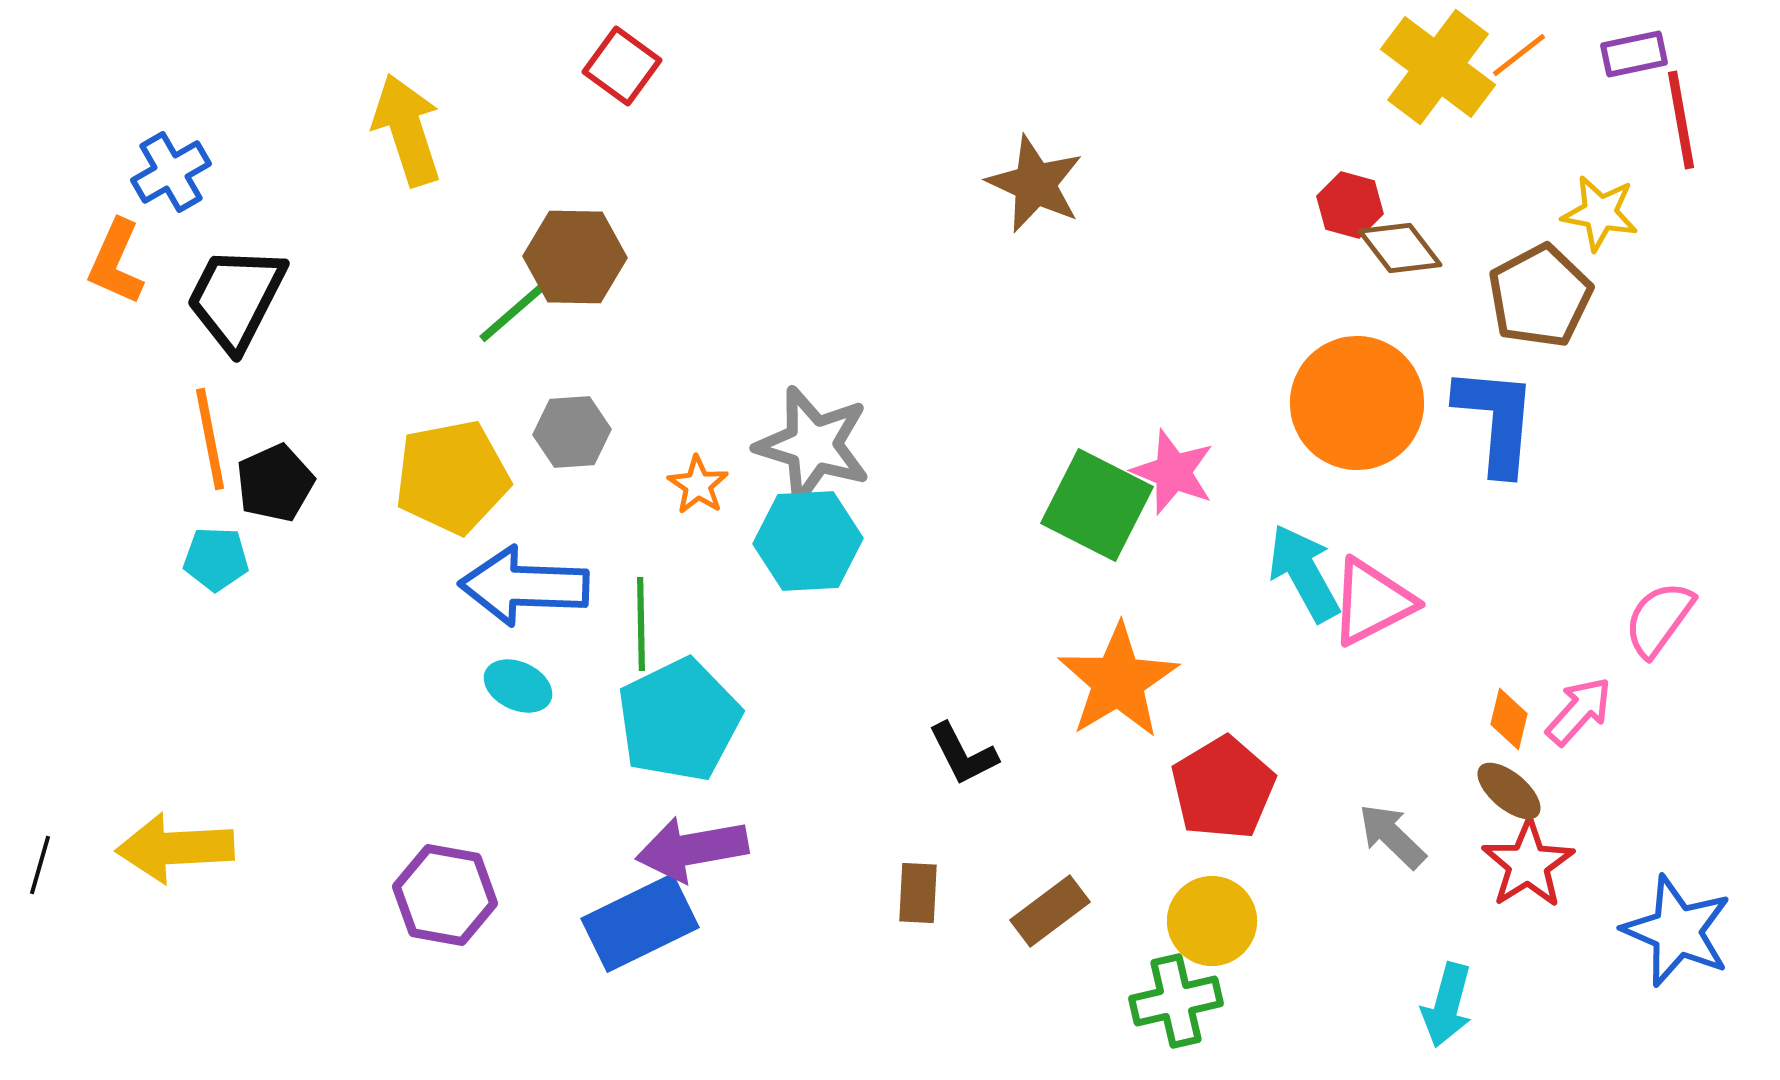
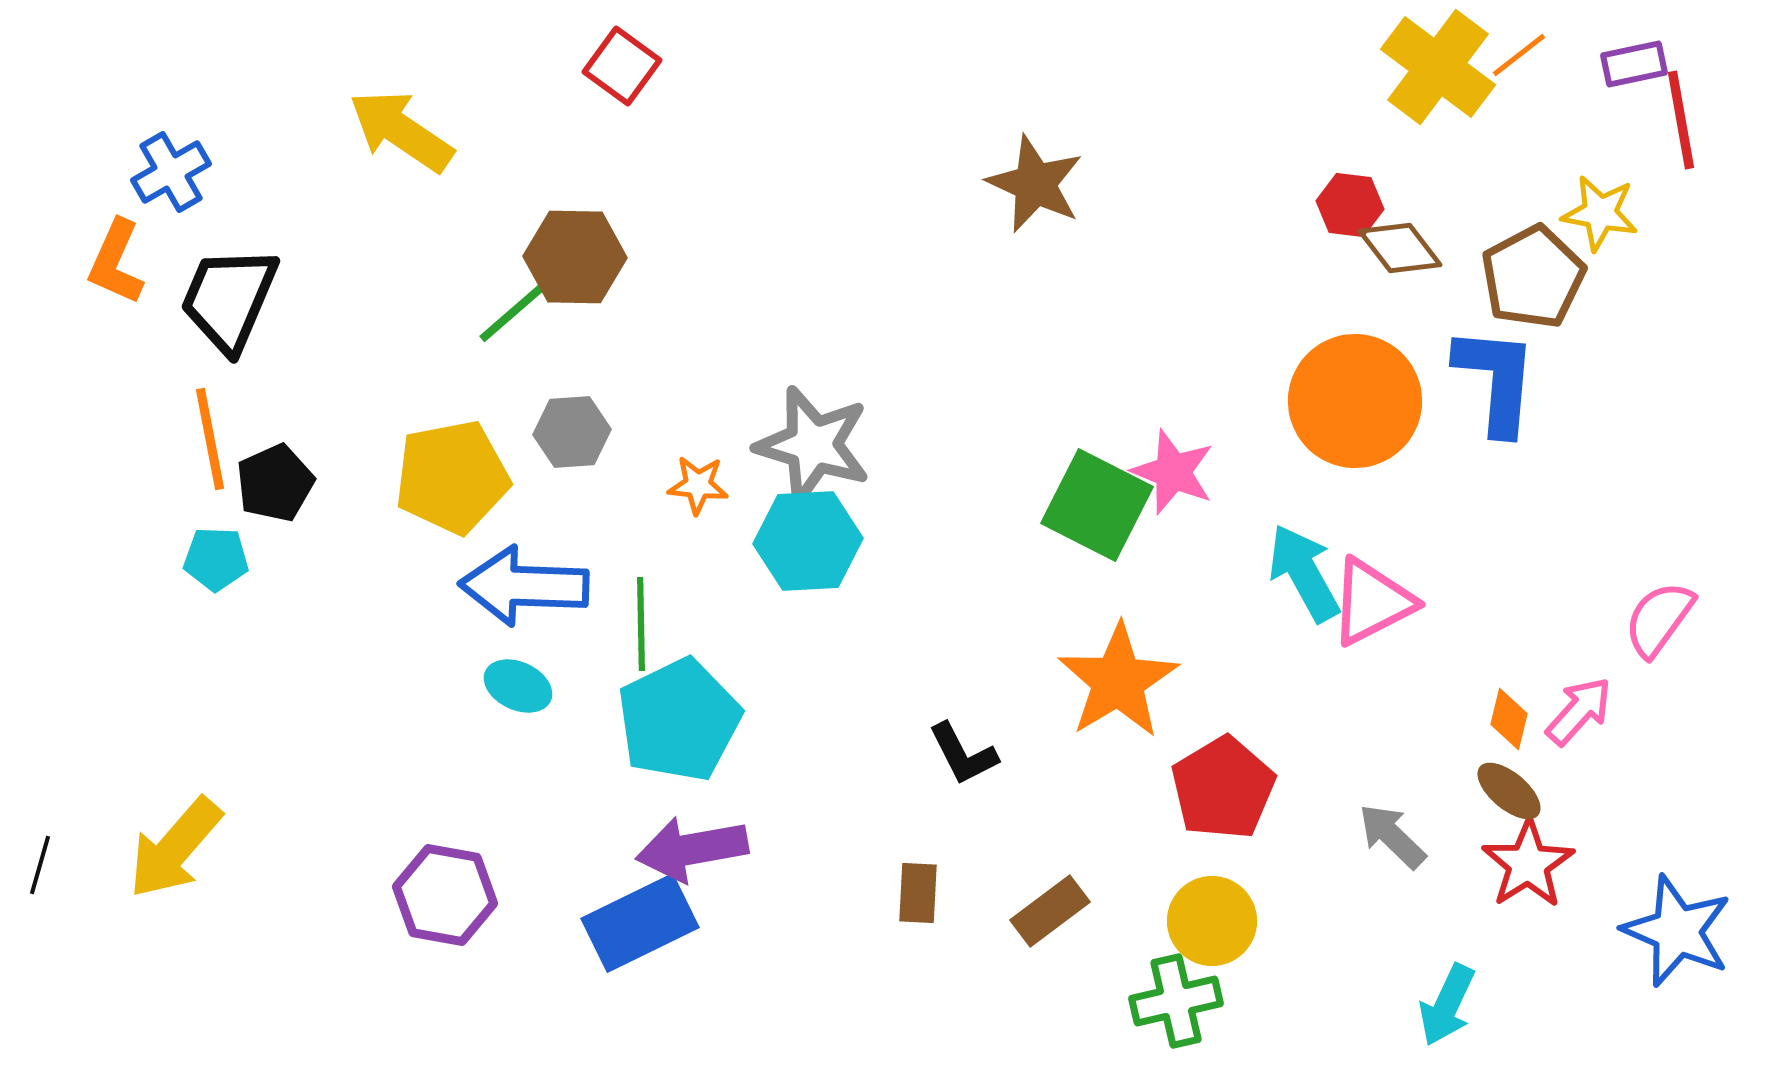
purple rectangle at (1634, 54): moved 10 px down
yellow arrow at (407, 130): moved 6 px left, 1 px down; rotated 38 degrees counterclockwise
red hexagon at (1350, 205): rotated 8 degrees counterclockwise
brown pentagon at (1540, 296): moved 7 px left, 19 px up
black trapezoid at (236, 298): moved 7 px left, 1 px down; rotated 4 degrees counterclockwise
orange circle at (1357, 403): moved 2 px left, 2 px up
blue L-shape at (1496, 420): moved 40 px up
orange star at (698, 485): rotated 28 degrees counterclockwise
yellow arrow at (175, 848): rotated 46 degrees counterclockwise
cyan arrow at (1447, 1005): rotated 10 degrees clockwise
